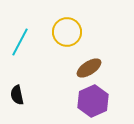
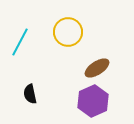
yellow circle: moved 1 px right
brown ellipse: moved 8 px right
black semicircle: moved 13 px right, 1 px up
